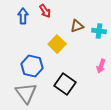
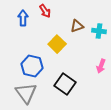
blue arrow: moved 2 px down
